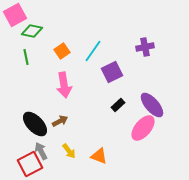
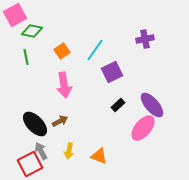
purple cross: moved 8 px up
cyan line: moved 2 px right, 1 px up
yellow arrow: rotated 49 degrees clockwise
